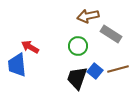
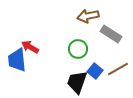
green circle: moved 3 px down
blue trapezoid: moved 5 px up
brown line: rotated 15 degrees counterclockwise
black trapezoid: moved 4 px down
